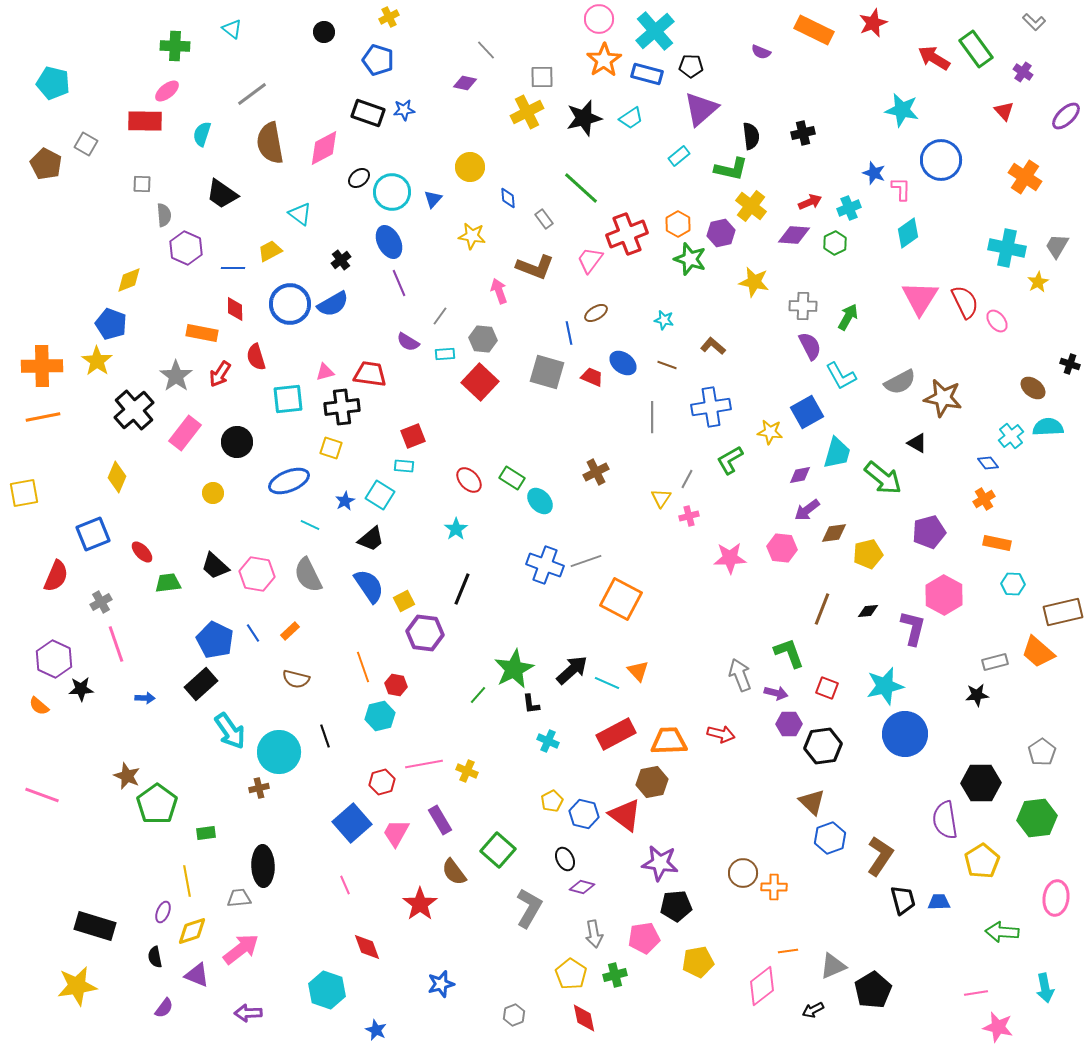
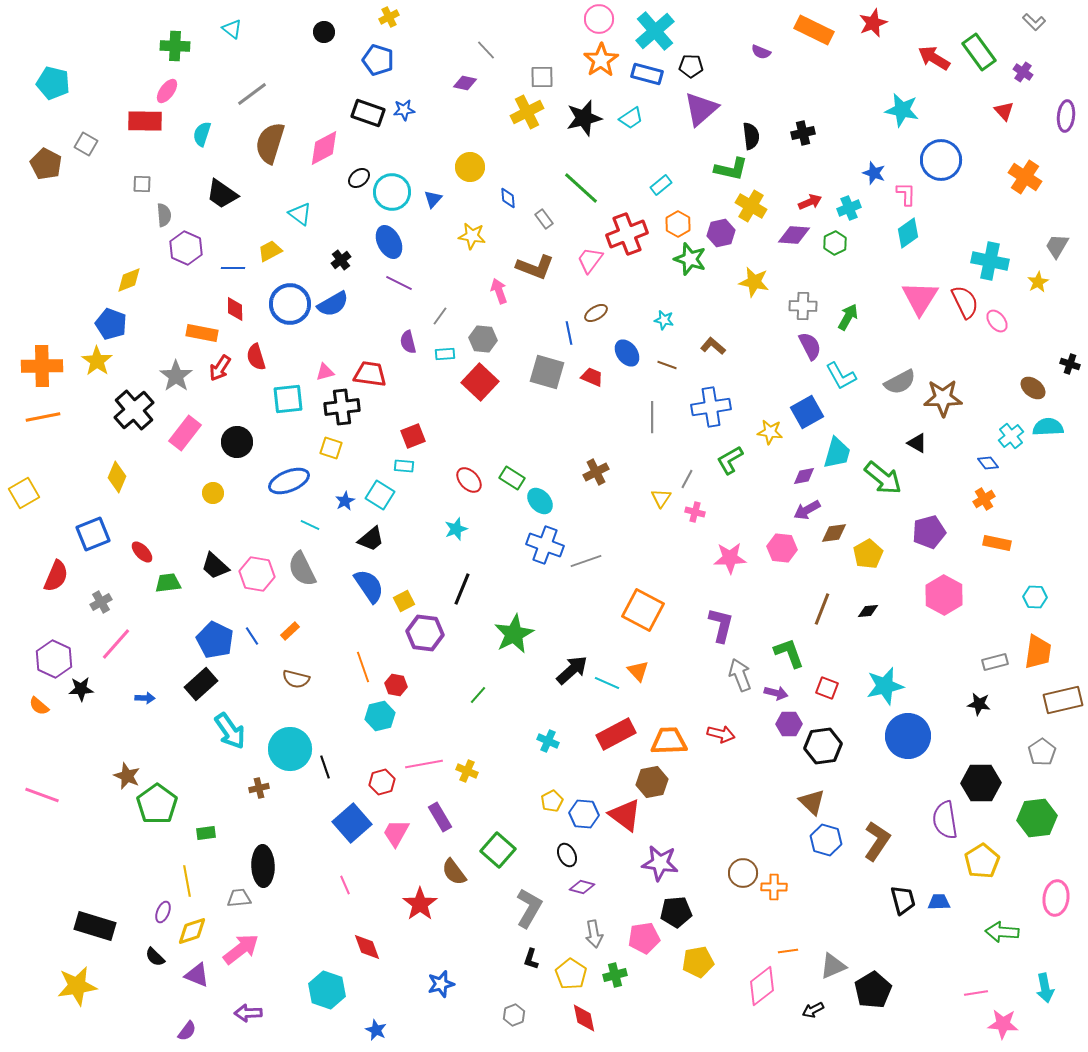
green rectangle at (976, 49): moved 3 px right, 3 px down
orange star at (604, 60): moved 3 px left
pink ellipse at (167, 91): rotated 15 degrees counterclockwise
purple ellipse at (1066, 116): rotated 40 degrees counterclockwise
brown semicircle at (270, 143): rotated 27 degrees clockwise
cyan rectangle at (679, 156): moved 18 px left, 29 px down
pink L-shape at (901, 189): moved 5 px right, 5 px down
yellow cross at (751, 206): rotated 8 degrees counterclockwise
cyan cross at (1007, 248): moved 17 px left, 13 px down
purple line at (399, 283): rotated 40 degrees counterclockwise
purple semicircle at (408, 342): rotated 45 degrees clockwise
blue ellipse at (623, 363): moved 4 px right, 10 px up; rotated 16 degrees clockwise
red arrow at (220, 374): moved 6 px up
brown star at (943, 398): rotated 12 degrees counterclockwise
purple diamond at (800, 475): moved 4 px right, 1 px down
yellow square at (24, 493): rotated 20 degrees counterclockwise
purple arrow at (807, 510): rotated 8 degrees clockwise
pink cross at (689, 516): moved 6 px right, 4 px up; rotated 30 degrees clockwise
cyan star at (456, 529): rotated 15 degrees clockwise
yellow pentagon at (868, 554): rotated 16 degrees counterclockwise
blue cross at (545, 565): moved 20 px up
gray semicircle at (308, 575): moved 6 px left, 6 px up
cyan hexagon at (1013, 584): moved 22 px right, 13 px down
orange square at (621, 599): moved 22 px right, 11 px down
brown rectangle at (1063, 612): moved 88 px down
purple L-shape at (913, 628): moved 192 px left, 3 px up
blue line at (253, 633): moved 1 px left, 3 px down
pink line at (116, 644): rotated 60 degrees clockwise
orange trapezoid at (1038, 652): rotated 123 degrees counterclockwise
green star at (514, 669): moved 35 px up
black star at (977, 695): moved 2 px right, 9 px down; rotated 15 degrees clockwise
black L-shape at (531, 704): moved 255 px down; rotated 25 degrees clockwise
blue circle at (905, 734): moved 3 px right, 2 px down
black line at (325, 736): moved 31 px down
cyan circle at (279, 752): moved 11 px right, 3 px up
blue hexagon at (584, 814): rotated 8 degrees counterclockwise
purple rectangle at (440, 820): moved 3 px up
blue hexagon at (830, 838): moved 4 px left, 2 px down; rotated 24 degrees counterclockwise
brown L-shape at (880, 856): moved 3 px left, 15 px up
black ellipse at (565, 859): moved 2 px right, 4 px up
black pentagon at (676, 906): moved 6 px down
black semicircle at (155, 957): rotated 35 degrees counterclockwise
purple semicircle at (164, 1008): moved 23 px right, 23 px down
pink star at (998, 1027): moved 5 px right, 3 px up; rotated 8 degrees counterclockwise
